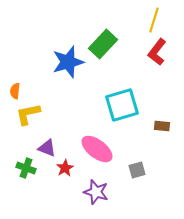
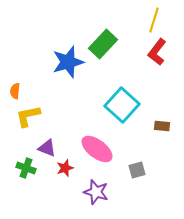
cyan square: rotated 32 degrees counterclockwise
yellow L-shape: moved 2 px down
red star: rotated 12 degrees clockwise
